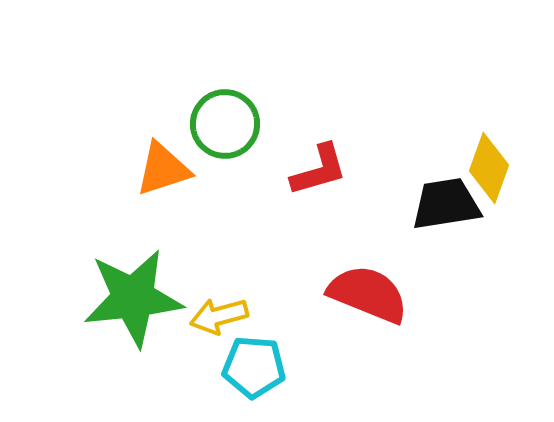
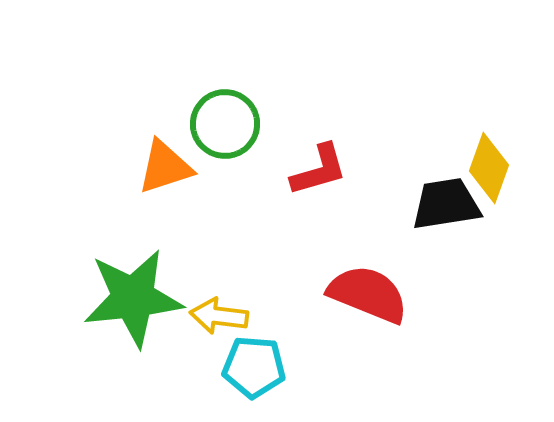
orange triangle: moved 2 px right, 2 px up
yellow arrow: rotated 22 degrees clockwise
